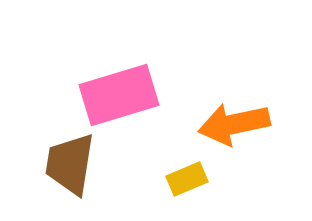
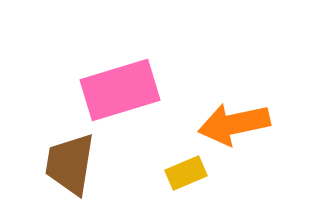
pink rectangle: moved 1 px right, 5 px up
yellow rectangle: moved 1 px left, 6 px up
